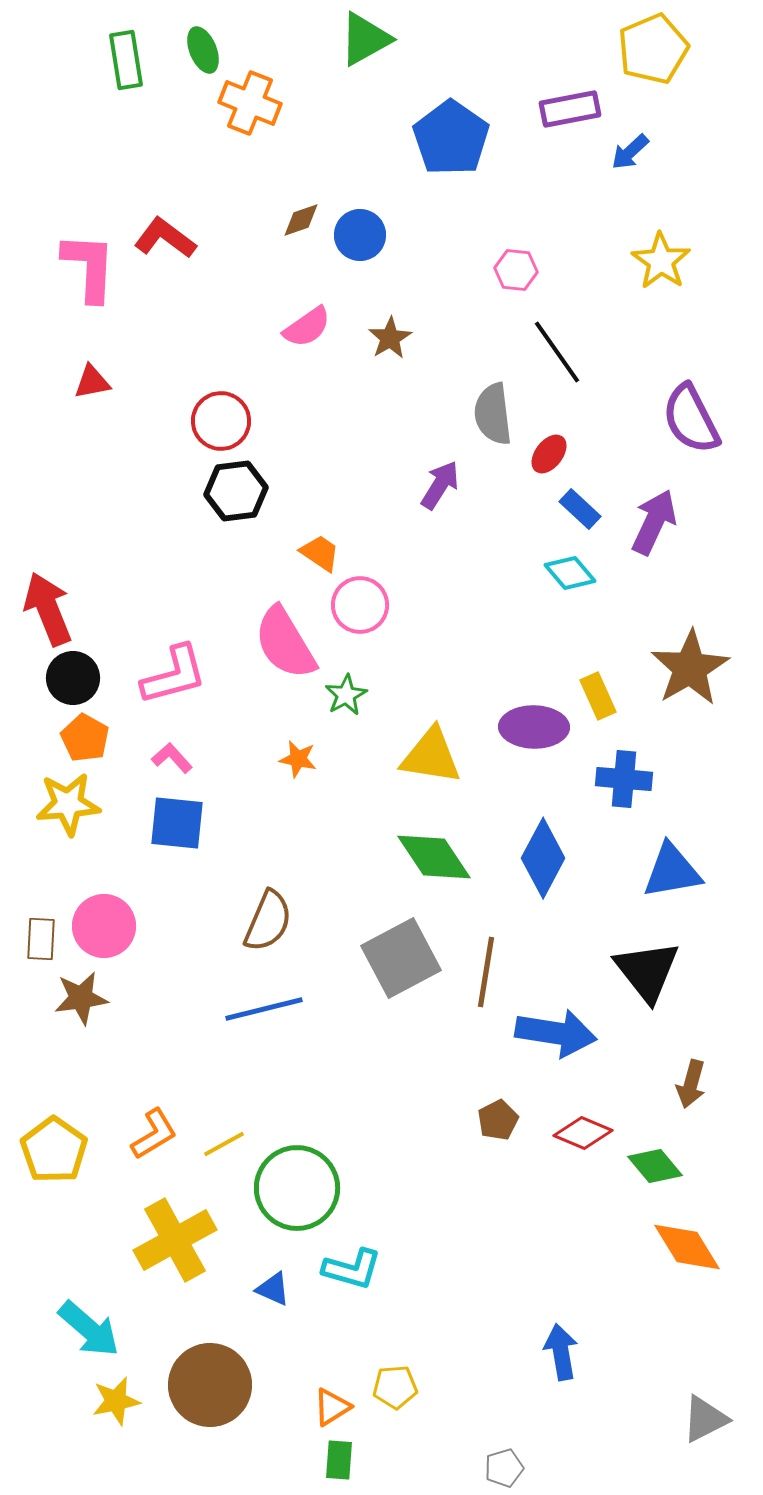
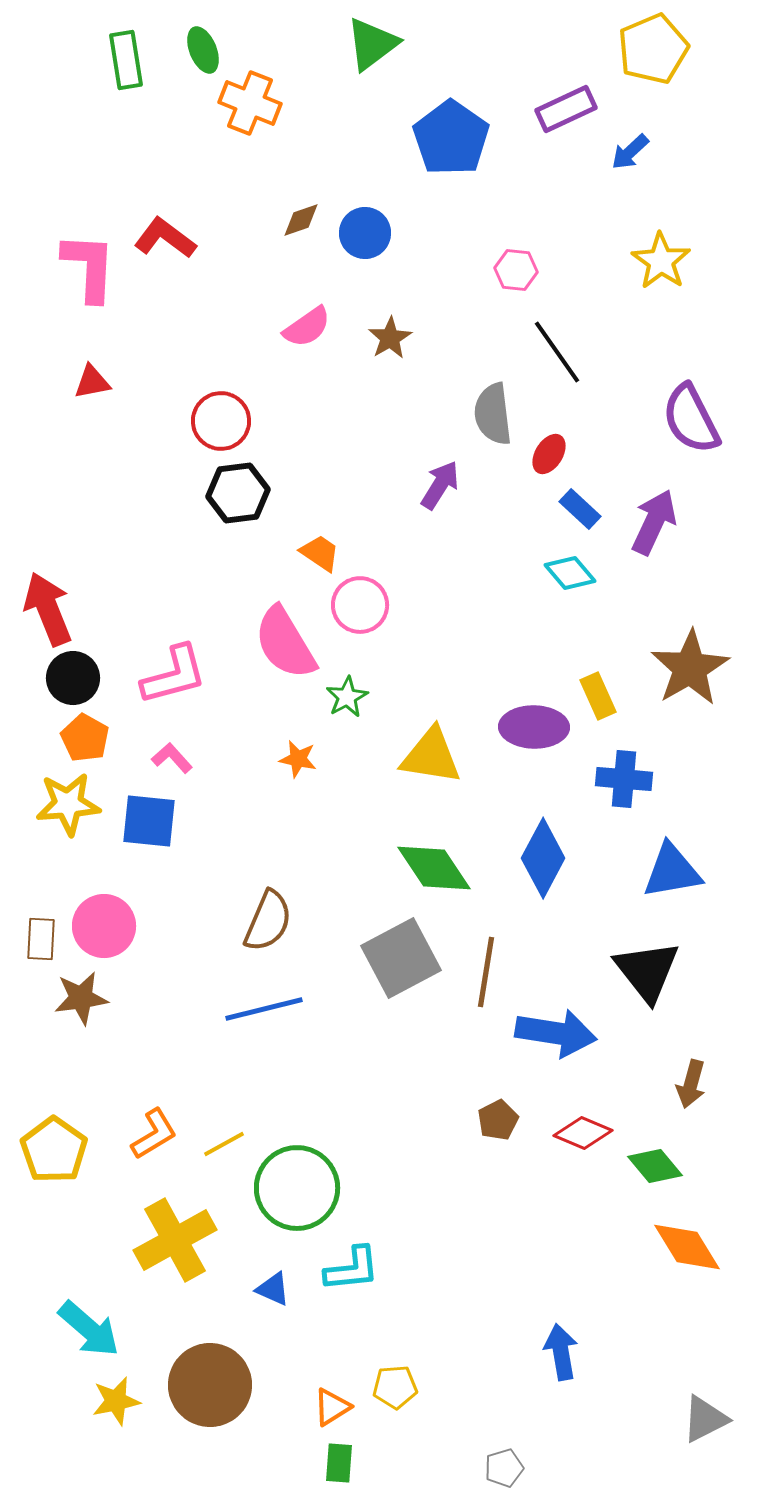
green triangle at (365, 39): moved 7 px right, 5 px down; rotated 8 degrees counterclockwise
purple rectangle at (570, 109): moved 4 px left; rotated 14 degrees counterclockwise
blue circle at (360, 235): moved 5 px right, 2 px up
red ellipse at (549, 454): rotated 6 degrees counterclockwise
black hexagon at (236, 491): moved 2 px right, 2 px down
green star at (346, 695): moved 1 px right, 2 px down
blue square at (177, 823): moved 28 px left, 2 px up
green diamond at (434, 857): moved 11 px down
cyan L-shape at (352, 1269): rotated 22 degrees counterclockwise
green rectangle at (339, 1460): moved 3 px down
